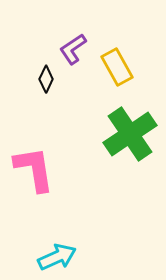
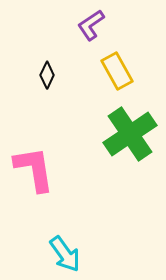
purple L-shape: moved 18 px right, 24 px up
yellow rectangle: moved 4 px down
black diamond: moved 1 px right, 4 px up
cyan arrow: moved 8 px right, 3 px up; rotated 78 degrees clockwise
